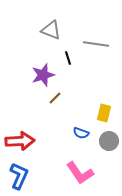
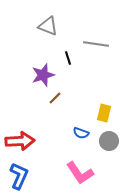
gray triangle: moved 3 px left, 4 px up
